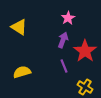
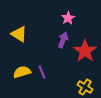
yellow triangle: moved 7 px down
purple line: moved 22 px left, 6 px down
